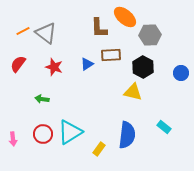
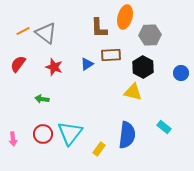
orange ellipse: rotated 65 degrees clockwise
cyan triangle: moved 1 px down; rotated 20 degrees counterclockwise
